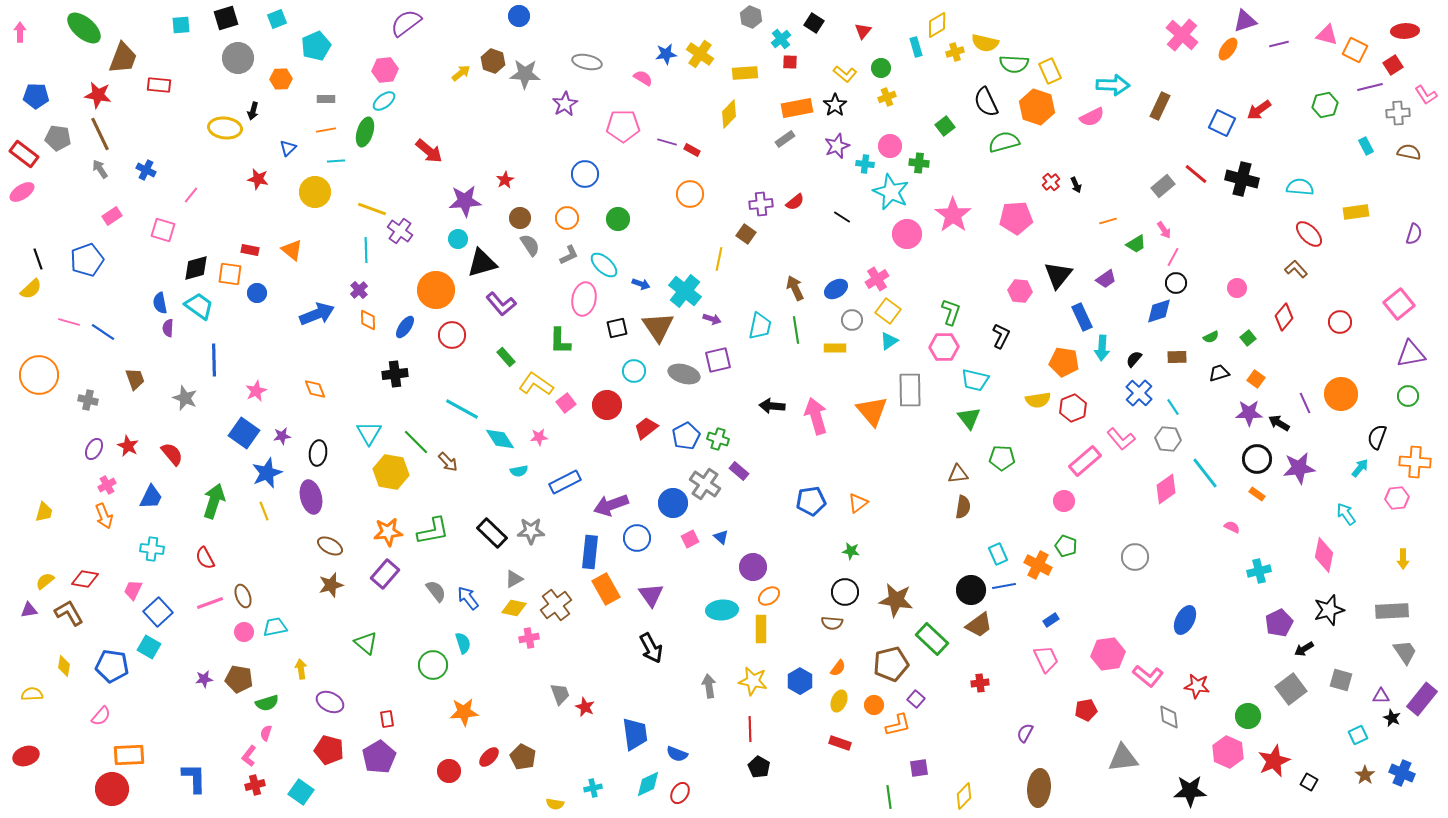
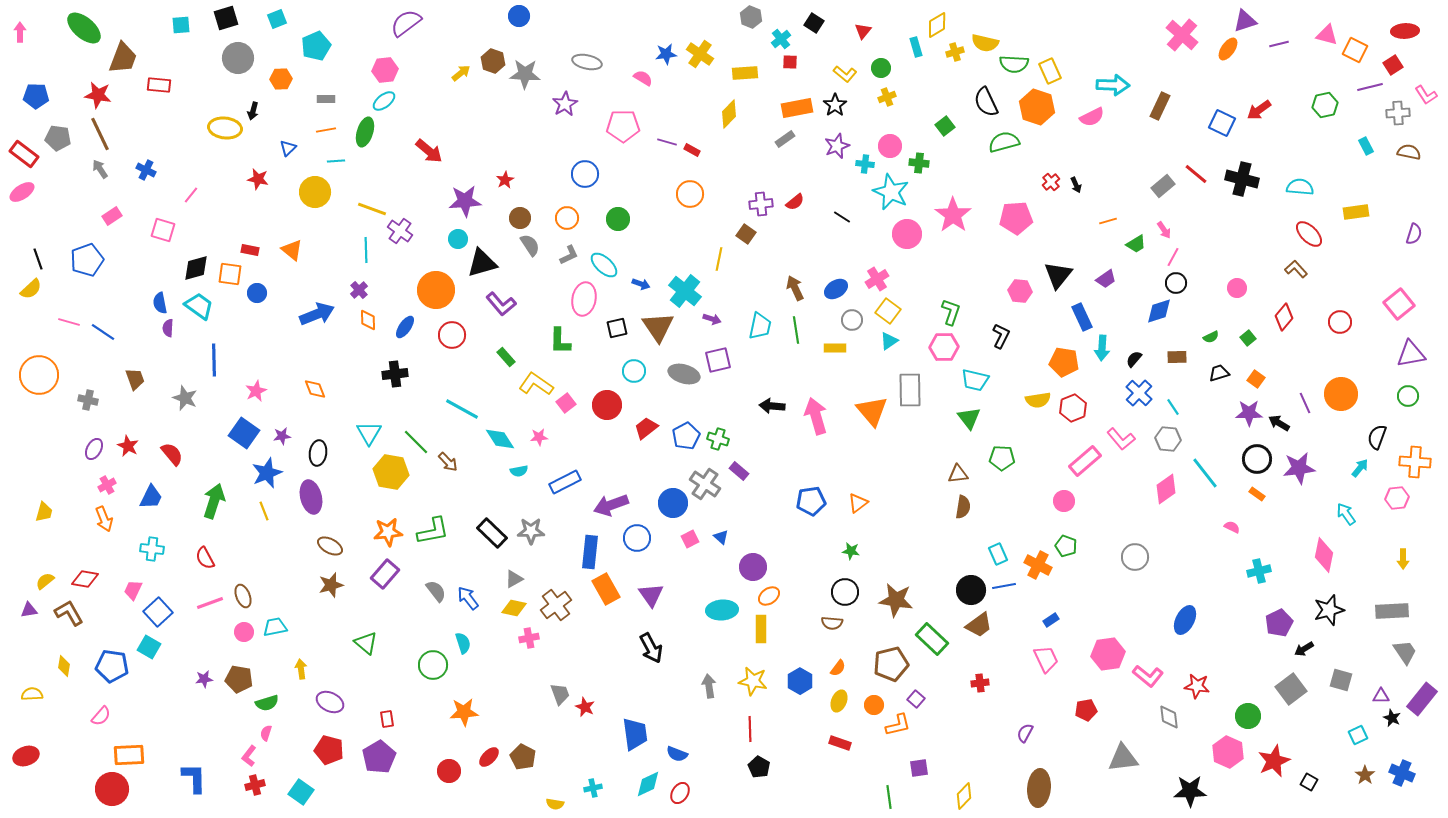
orange arrow at (104, 516): moved 3 px down
